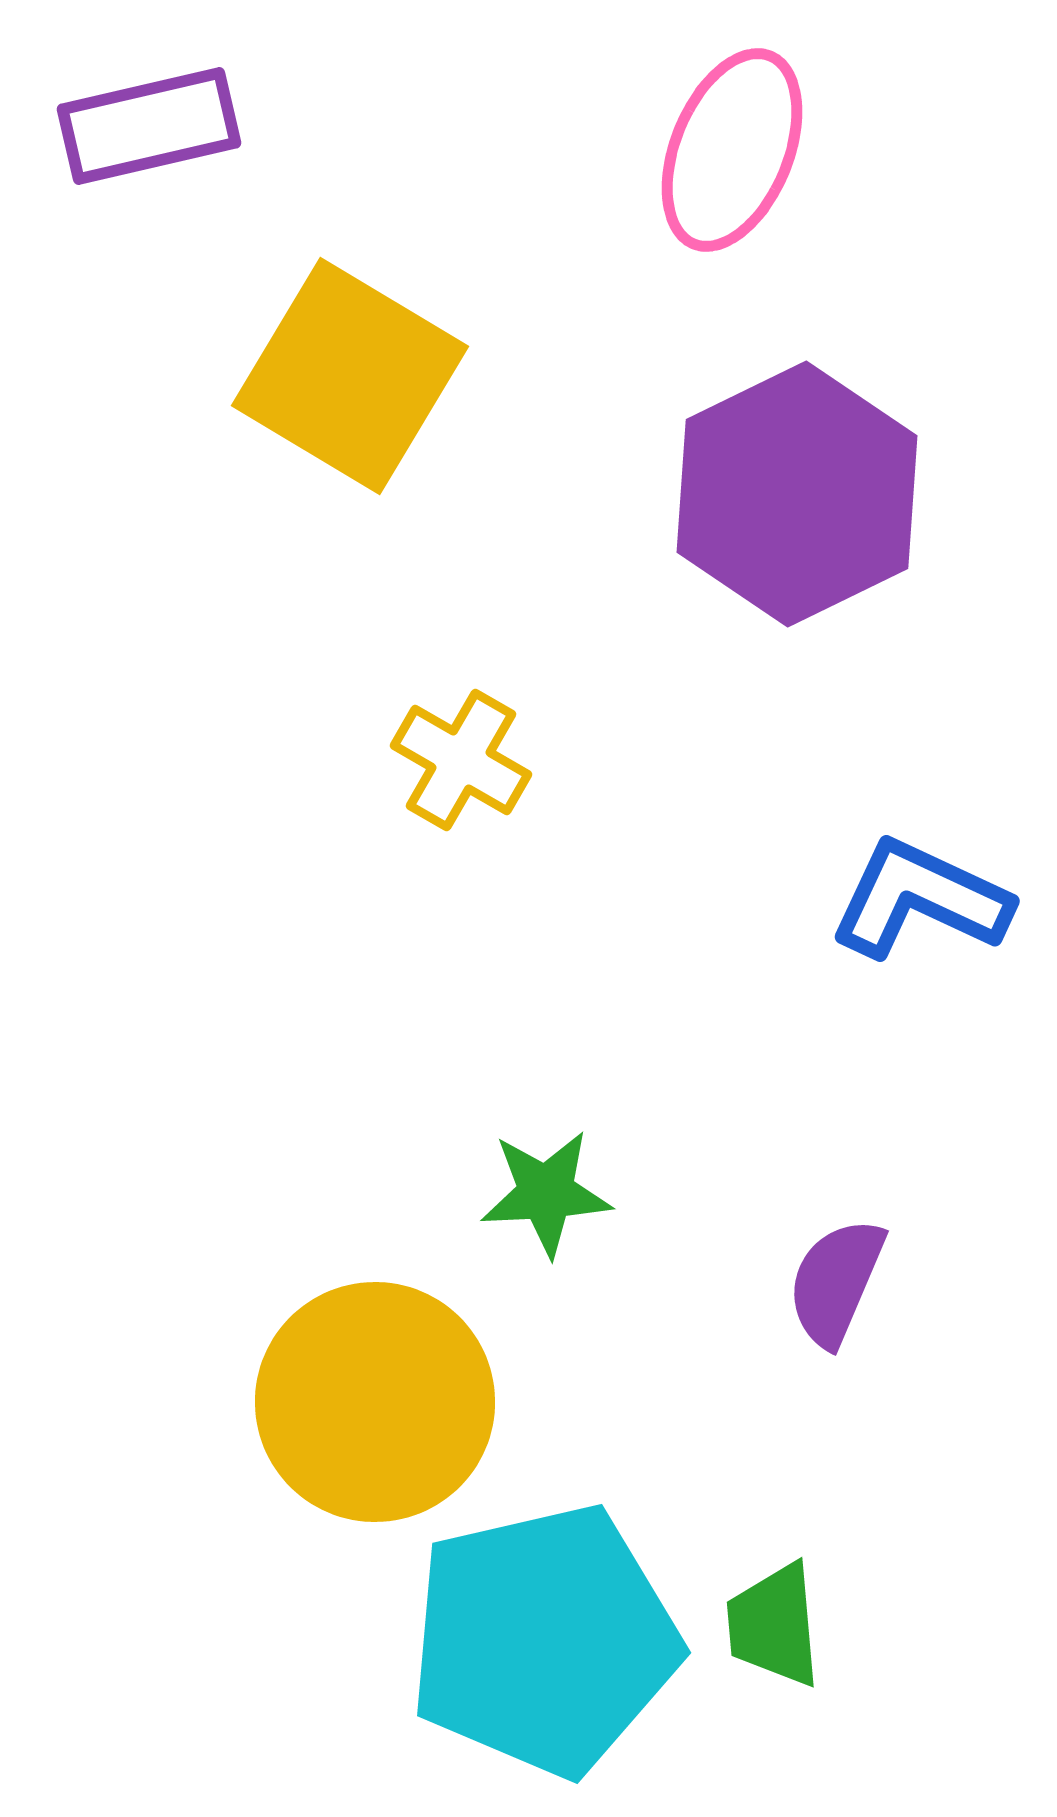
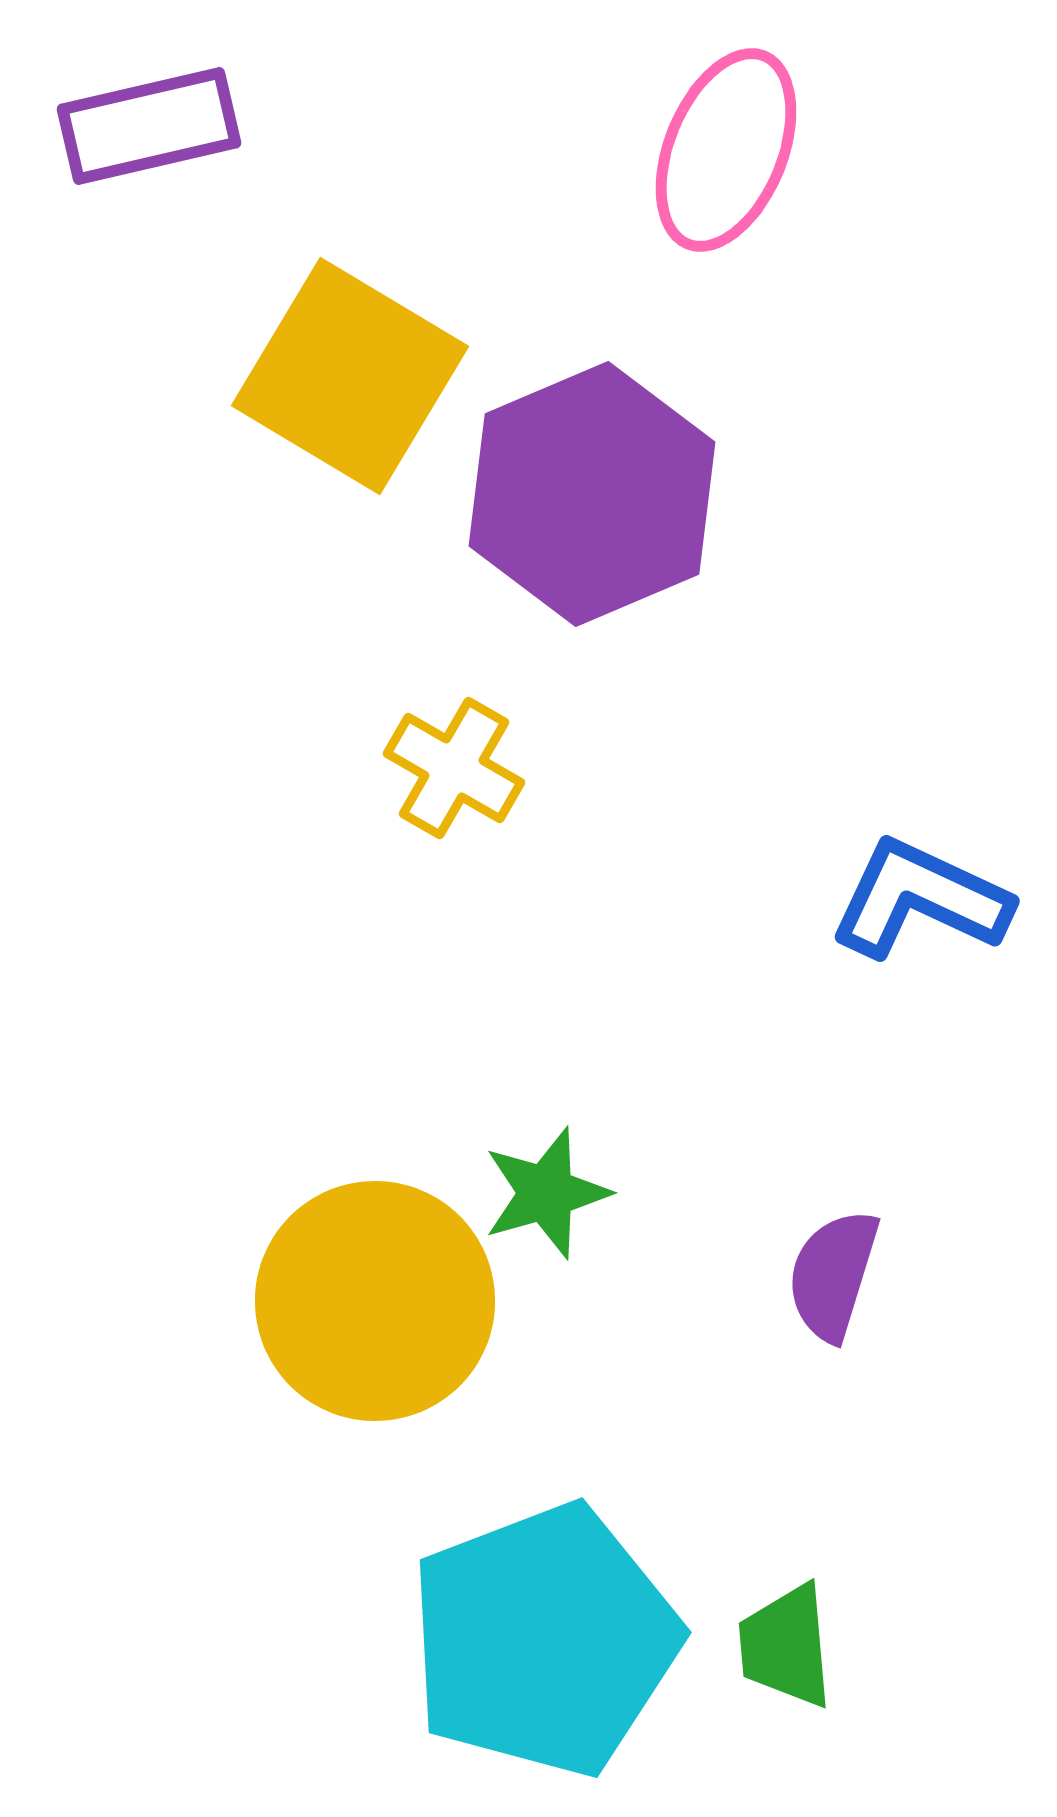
pink ellipse: moved 6 px left
purple hexagon: moved 205 px left; rotated 3 degrees clockwise
yellow cross: moved 7 px left, 8 px down
green star: rotated 13 degrees counterclockwise
purple semicircle: moved 3 px left, 7 px up; rotated 6 degrees counterclockwise
yellow circle: moved 101 px up
green trapezoid: moved 12 px right, 21 px down
cyan pentagon: rotated 8 degrees counterclockwise
